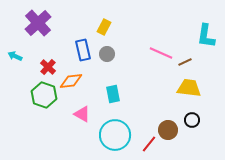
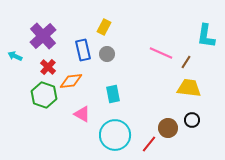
purple cross: moved 5 px right, 13 px down
brown line: moved 1 px right; rotated 32 degrees counterclockwise
brown circle: moved 2 px up
